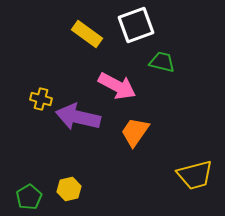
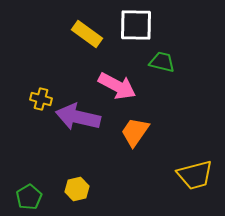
white square: rotated 21 degrees clockwise
yellow hexagon: moved 8 px right
